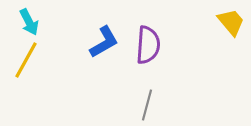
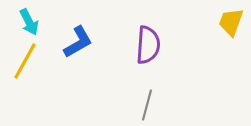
yellow trapezoid: rotated 120 degrees counterclockwise
blue L-shape: moved 26 px left
yellow line: moved 1 px left, 1 px down
